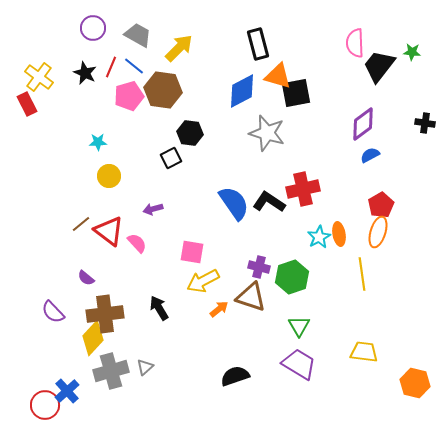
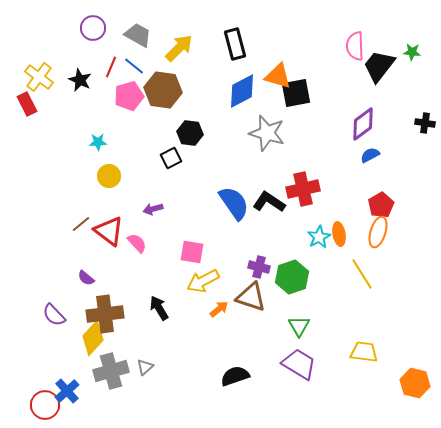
pink semicircle at (355, 43): moved 3 px down
black rectangle at (258, 44): moved 23 px left
black star at (85, 73): moved 5 px left, 7 px down
yellow line at (362, 274): rotated 24 degrees counterclockwise
purple semicircle at (53, 312): moved 1 px right, 3 px down
